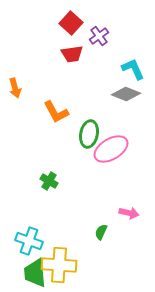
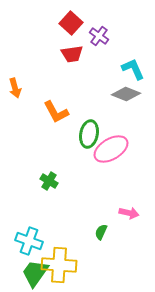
purple cross: rotated 18 degrees counterclockwise
green trapezoid: rotated 40 degrees clockwise
